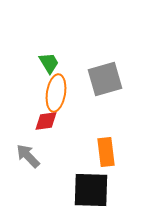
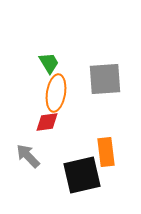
gray square: rotated 12 degrees clockwise
red diamond: moved 1 px right, 1 px down
black square: moved 9 px left, 15 px up; rotated 15 degrees counterclockwise
